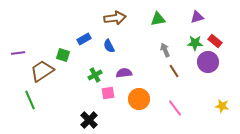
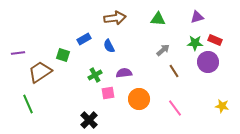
green triangle: rotated 14 degrees clockwise
red rectangle: moved 1 px up; rotated 16 degrees counterclockwise
gray arrow: moved 2 px left; rotated 72 degrees clockwise
brown trapezoid: moved 2 px left, 1 px down
green line: moved 2 px left, 4 px down
